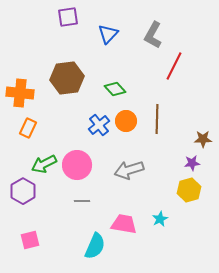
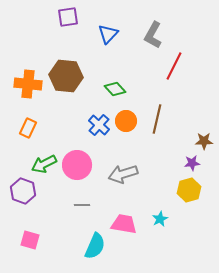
brown hexagon: moved 1 px left, 2 px up; rotated 12 degrees clockwise
orange cross: moved 8 px right, 9 px up
brown line: rotated 12 degrees clockwise
blue cross: rotated 10 degrees counterclockwise
brown star: moved 1 px right, 2 px down
gray arrow: moved 6 px left, 4 px down
purple hexagon: rotated 10 degrees counterclockwise
gray line: moved 4 px down
pink square: rotated 30 degrees clockwise
